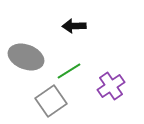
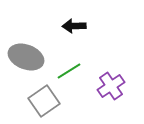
gray square: moved 7 px left
